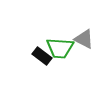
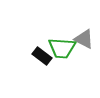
green trapezoid: moved 2 px right
